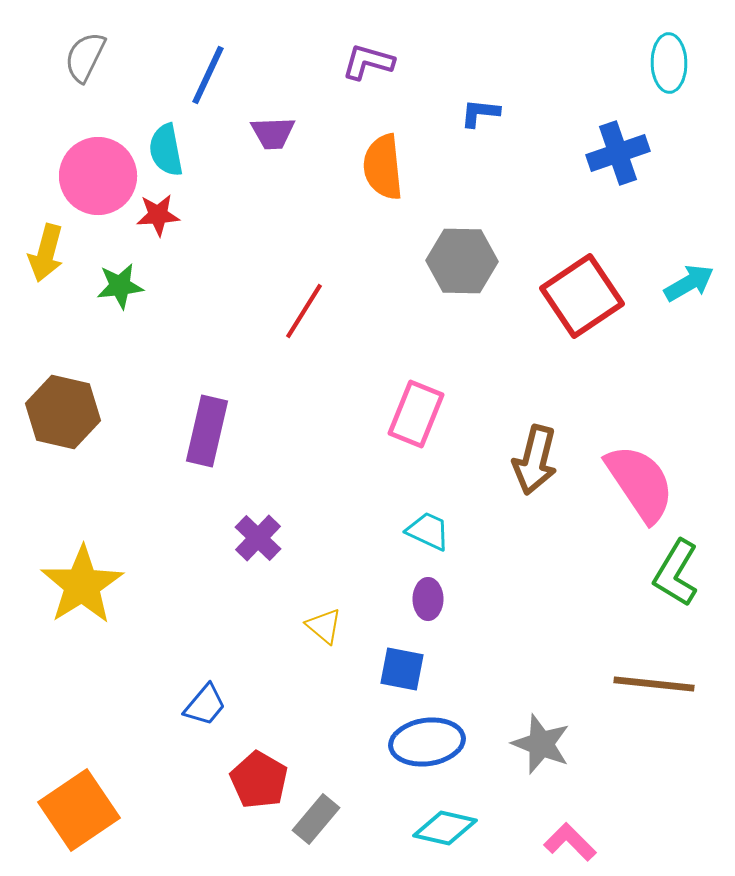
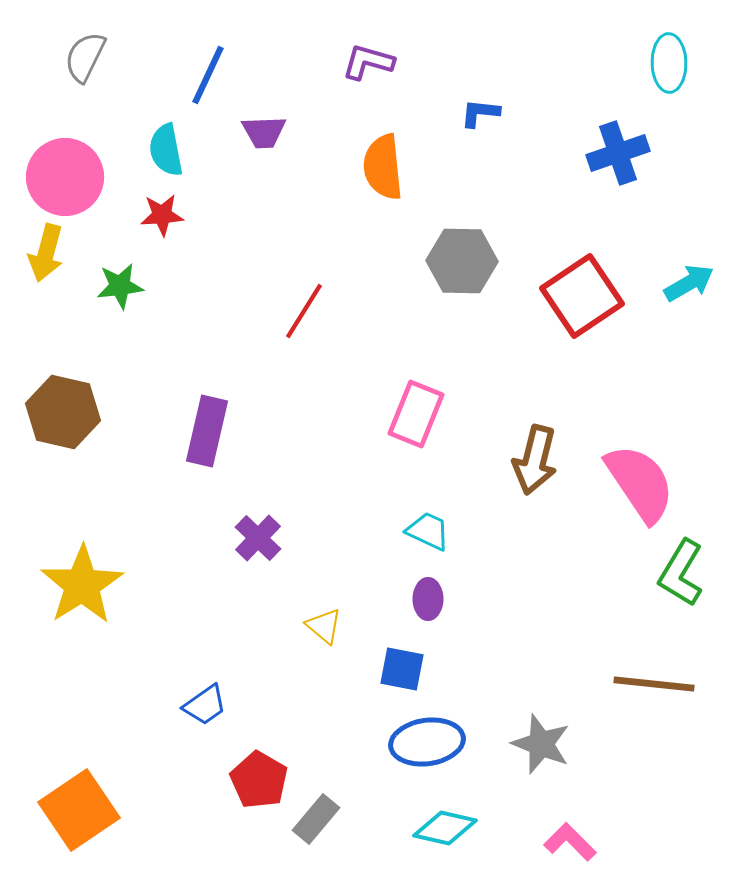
purple trapezoid: moved 9 px left, 1 px up
pink circle: moved 33 px left, 1 px down
red star: moved 4 px right
green L-shape: moved 5 px right
blue trapezoid: rotated 15 degrees clockwise
